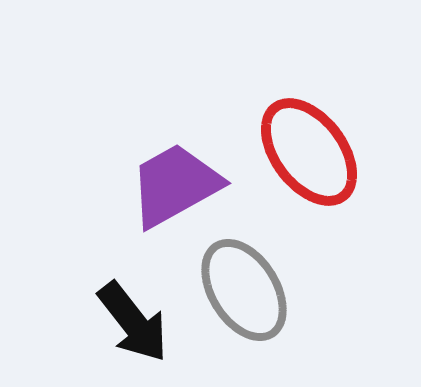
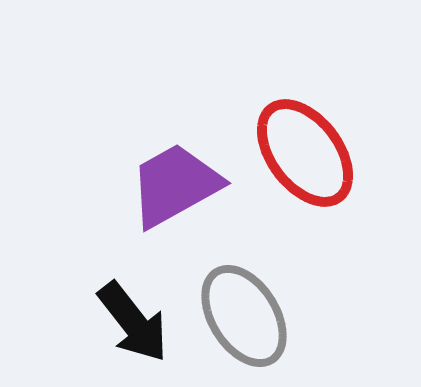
red ellipse: moved 4 px left, 1 px down
gray ellipse: moved 26 px down
